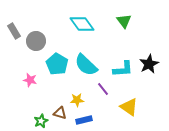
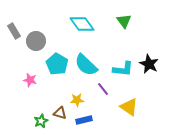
black star: rotated 18 degrees counterclockwise
cyan L-shape: rotated 10 degrees clockwise
